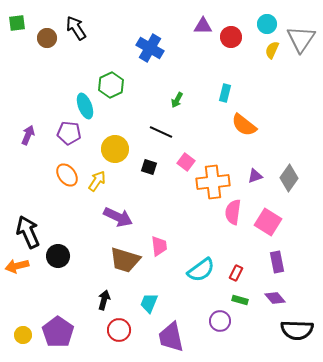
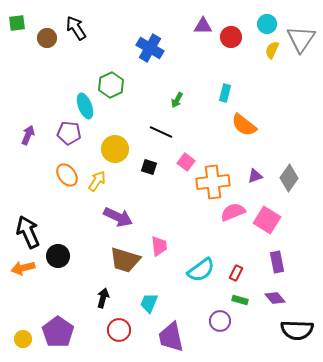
pink semicircle at (233, 212): rotated 60 degrees clockwise
pink square at (268, 222): moved 1 px left, 2 px up
orange arrow at (17, 266): moved 6 px right, 2 px down
black arrow at (104, 300): moved 1 px left, 2 px up
yellow circle at (23, 335): moved 4 px down
